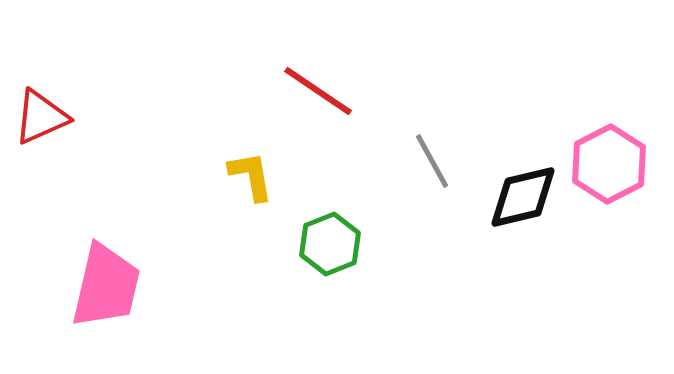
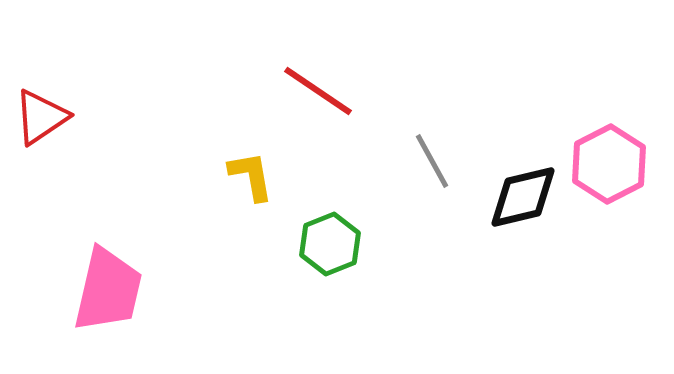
red triangle: rotated 10 degrees counterclockwise
pink trapezoid: moved 2 px right, 4 px down
